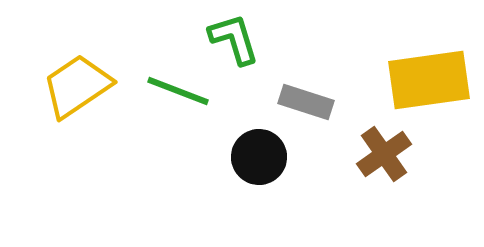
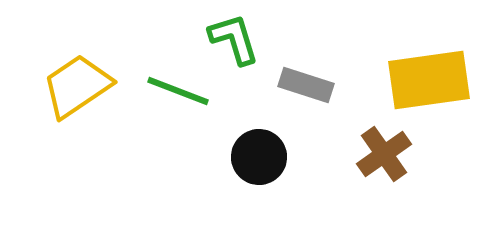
gray rectangle: moved 17 px up
